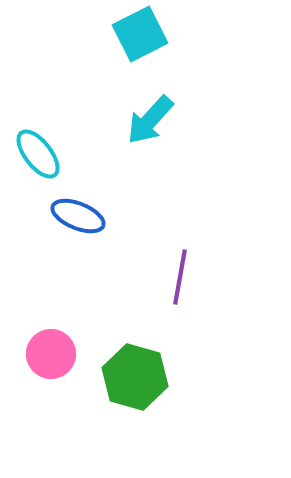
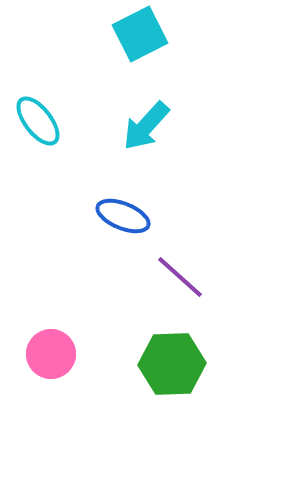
cyan arrow: moved 4 px left, 6 px down
cyan ellipse: moved 33 px up
blue ellipse: moved 45 px right
purple line: rotated 58 degrees counterclockwise
green hexagon: moved 37 px right, 13 px up; rotated 18 degrees counterclockwise
